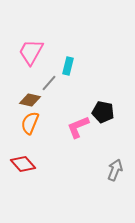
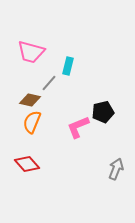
pink trapezoid: rotated 104 degrees counterclockwise
black pentagon: rotated 25 degrees counterclockwise
orange semicircle: moved 2 px right, 1 px up
red diamond: moved 4 px right
gray arrow: moved 1 px right, 1 px up
